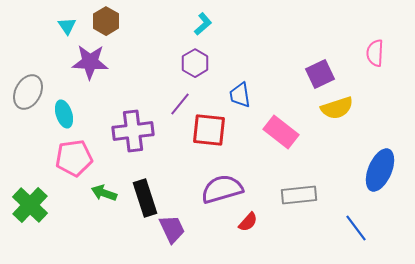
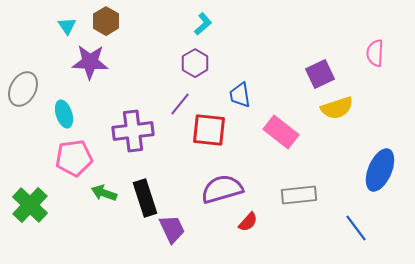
gray ellipse: moved 5 px left, 3 px up
